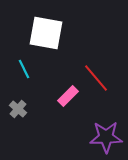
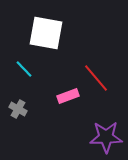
cyan line: rotated 18 degrees counterclockwise
pink rectangle: rotated 25 degrees clockwise
gray cross: rotated 12 degrees counterclockwise
